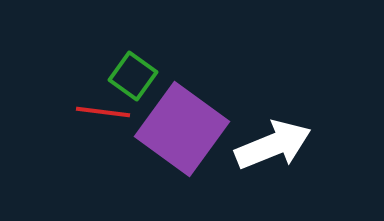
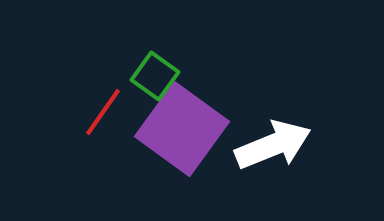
green square: moved 22 px right
red line: rotated 62 degrees counterclockwise
